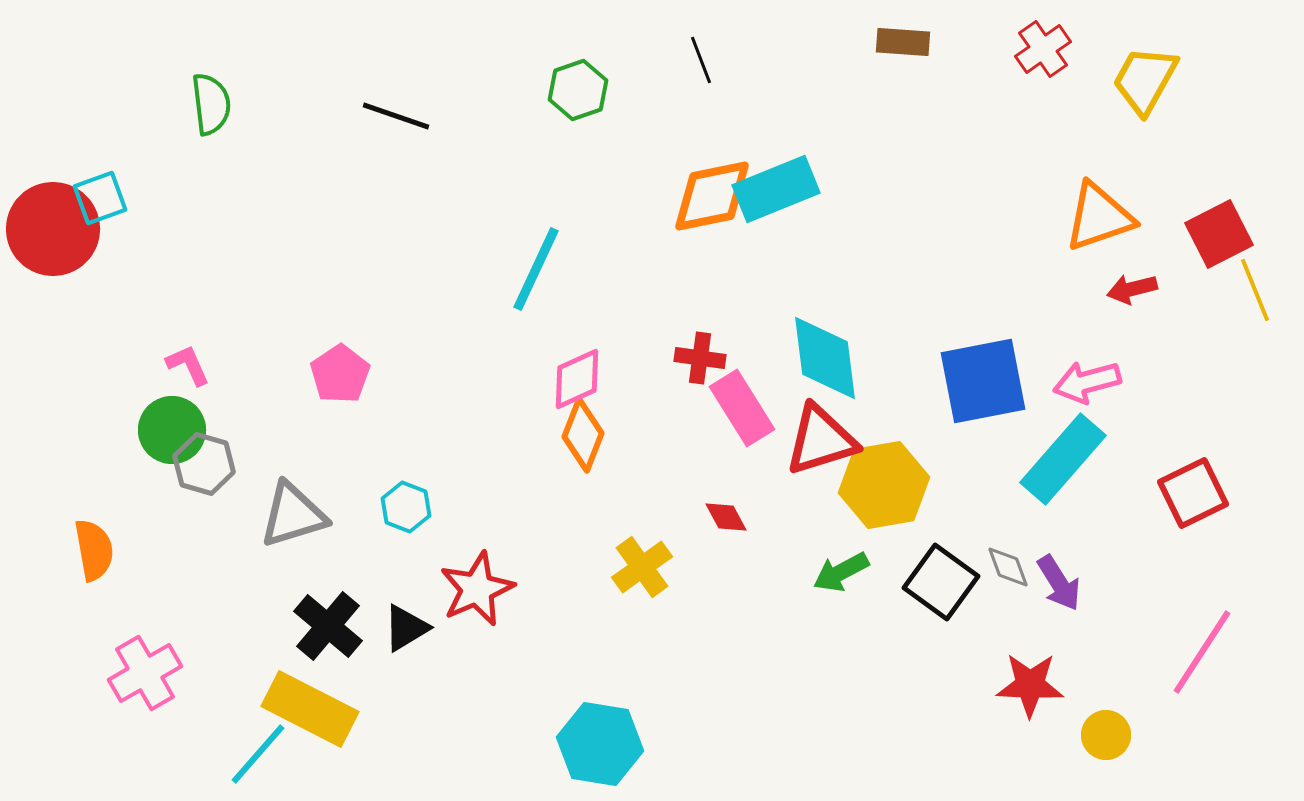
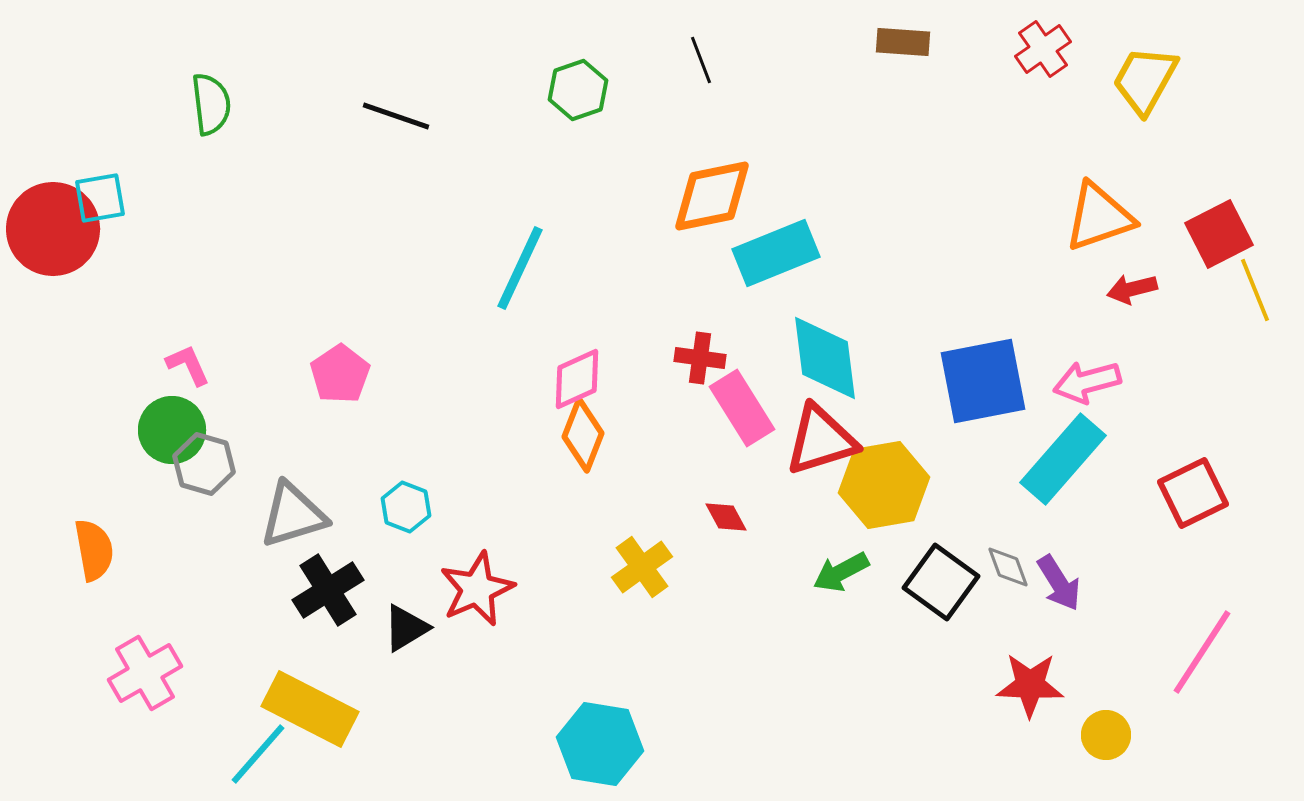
cyan rectangle at (776, 189): moved 64 px down
cyan square at (100, 198): rotated 10 degrees clockwise
cyan line at (536, 269): moved 16 px left, 1 px up
black cross at (328, 626): moved 36 px up; rotated 18 degrees clockwise
